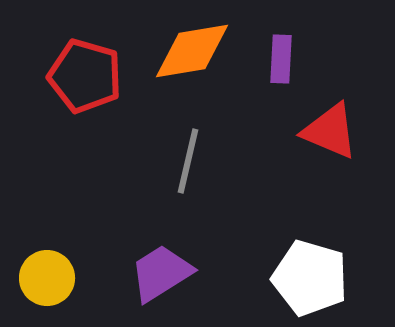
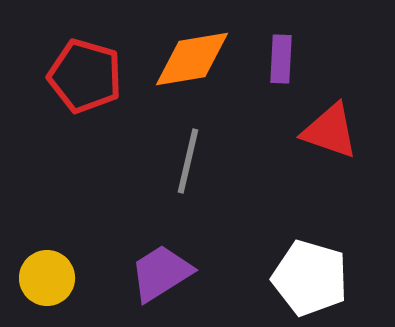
orange diamond: moved 8 px down
red triangle: rotated 4 degrees counterclockwise
